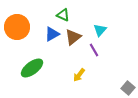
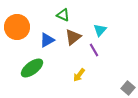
blue triangle: moved 5 px left, 6 px down
